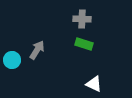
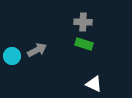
gray cross: moved 1 px right, 3 px down
gray arrow: rotated 30 degrees clockwise
cyan circle: moved 4 px up
